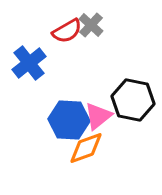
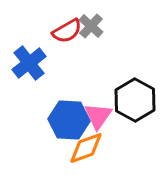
gray cross: moved 1 px down
black hexagon: moved 2 px right; rotated 18 degrees clockwise
pink triangle: rotated 16 degrees counterclockwise
